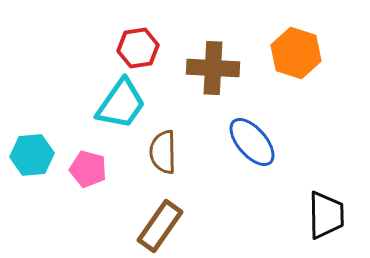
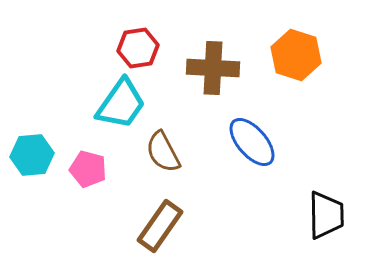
orange hexagon: moved 2 px down
brown semicircle: rotated 27 degrees counterclockwise
